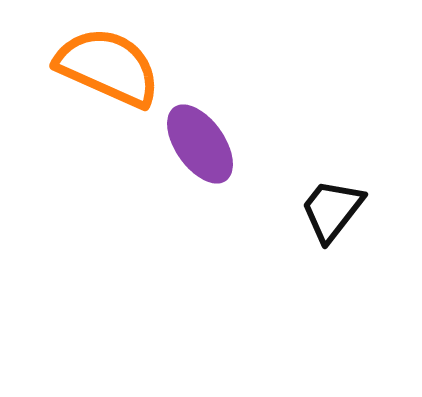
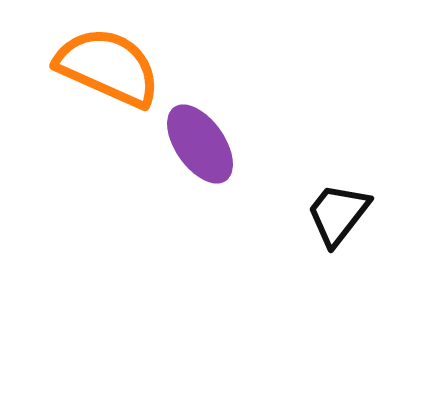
black trapezoid: moved 6 px right, 4 px down
